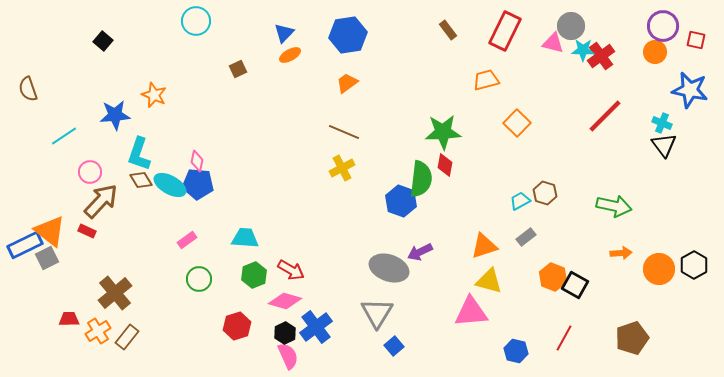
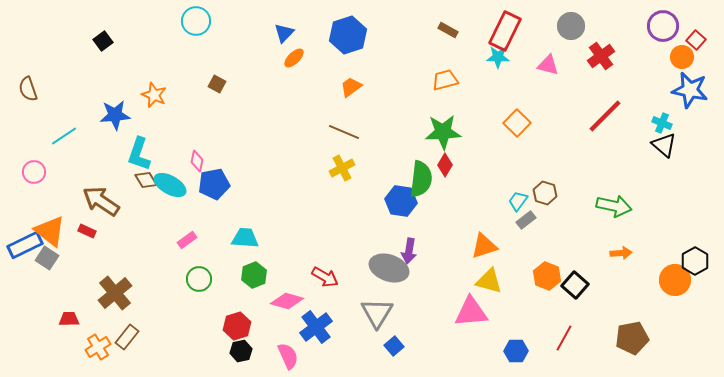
brown rectangle at (448, 30): rotated 24 degrees counterclockwise
blue hexagon at (348, 35): rotated 9 degrees counterclockwise
red square at (696, 40): rotated 30 degrees clockwise
black square at (103, 41): rotated 12 degrees clockwise
pink triangle at (553, 43): moved 5 px left, 22 px down
cyan star at (583, 50): moved 85 px left, 7 px down
orange circle at (655, 52): moved 27 px right, 5 px down
orange ellipse at (290, 55): moved 4 px right, 3 px down; rotated 15 degrees counterclockwise
brown square at (238, 69): moved 21 px left, 15 px down; rotated 36 degrees counterclockwise
orange trapezoid at (486, 80): moved 41 px left
orange trapezoid at (347, 83): moved 4 px right, 4 px down
black triangle at (664, 145): rotated 12 degrees counterclockwise
red diamond at (445, 165): rotated 20 degrees clockwise
pink circle at (90, 172): moved 56 px left
brown diamond at (141, 180): moved 5 px right
blue pentagon at (198, 184): moved 16 px right; rotated 16 degrees counterclockwise
brown arrow at (101, 201): rotated 99 degrees counterclockwise
blue hexagon at (401, 201): rotated 12 degrees counterclockwise
cyan trapezoid at (520, 201): moved 2 px left; rotated 25 degrees counterclockwise
gray rectangle at (526, 237): moved 17 px up
purple arrow at (420, 252): moved 11 px left, 1 px up; rotated 55 degrees counterclockwise
gray square at (47, 258): rotated 30 degrees counterclockwise
black hexagon at (694, 265): moved 1 px right, 4 px up
orange circle at (659, 269): moved 16 px right, 11 px down
red arrow at (291, 270): moved 34 px right, 7 px down
orange hexagon at (553, 277): moved 6 px left, 1 px up
black square at (575, 285): rotated 12 degrees clockwise
pink diamond at (285, 301): moved 2 px right
orange cross at (98, 331): moved 16 px down
black hexagon at (285, 333): moved 44 px left, 18 px down; rotated 15 degrees clockwise
brown pentagon at (632, 338): rotated 8 degrees clockwise
blue hexagon at (516, 351): rotated 15 degrees counterclockwise
